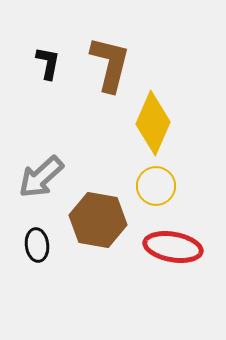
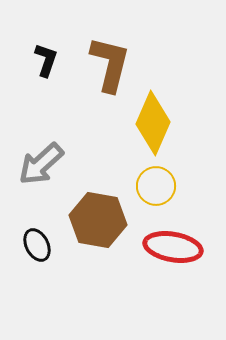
black L-shape: moved 2 px left, 3 px up; rotated 8 degrees clockwise
gray arrow: moved 13 px up
black ellipse: rotated 20 degrees counterclockwise
